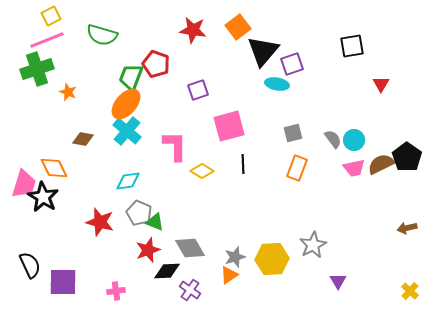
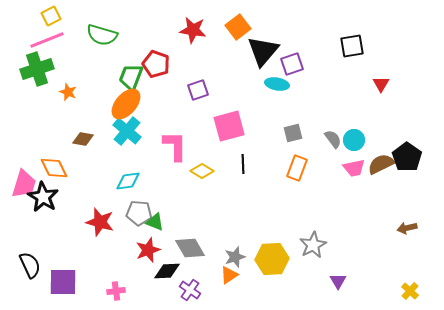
gray pentagon at (139, 213): rotated 20 degrees counterclockwise
